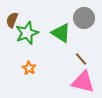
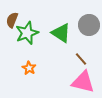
gray circle: moved 5 px right, 7 px down
